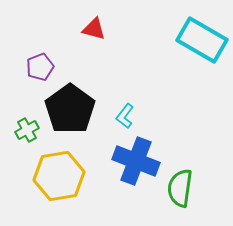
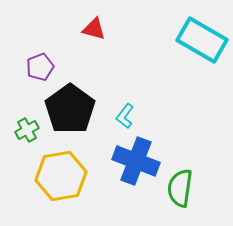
yellow hexagon: moved 2 px right
